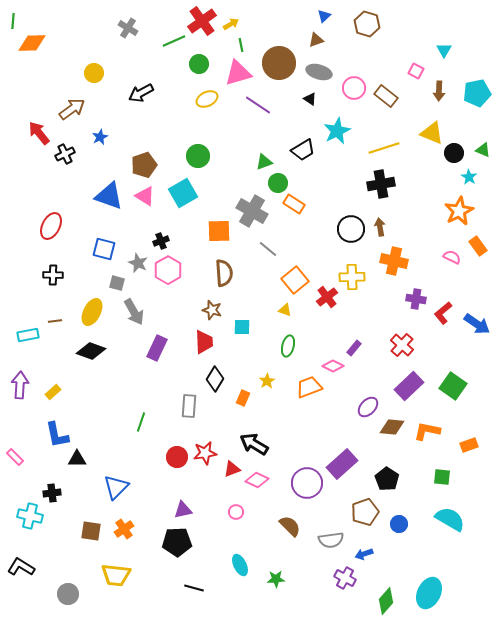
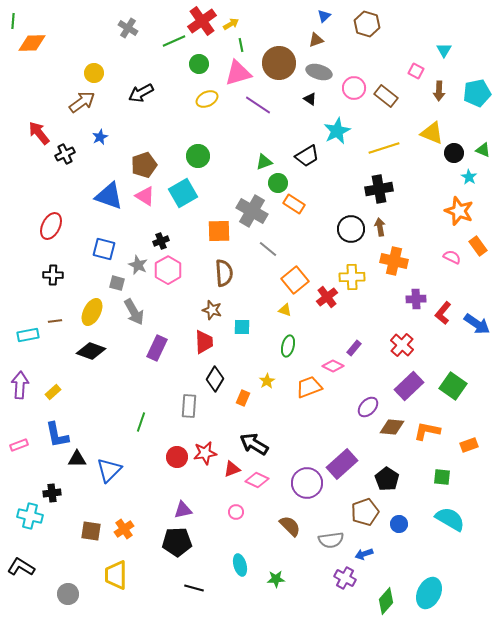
brown arrow at (72, 109): moved 10 px right, 7 px up
black trapezoid at (303, 150): moved 4 px right, 6 px down
black cross at (381, 184): moved 2 px left, 5 px down
orange star at (459, 211): rotated 24 degrees counterclockwise
gray star at (138, 263): moved 2 px down
purple cross at (416, 299): rotated 12 degrees counterclockwise
red L-shape at (443, 313): rotated 10 degrees counterclockwise
pink rectangle at (15, 457): moved 4 px right, 12 px up; rotated 66 degrees counterclockwise
blue triangle at (116, 487): moved 7 px left, 17 px up
cyan ellipse at (240, 565): rotated 10 degrees clockwise
yellow trapezoid at (116, 575): rotated 84 degrees clockwise
